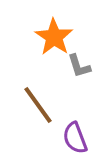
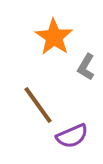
gray L-shape: moved 7 px right, 1 px down; rotated 48 degrees clockwise
purple semicircle: moved 3 px left, 2 px up; rotated 92 degrees counterclockwise
